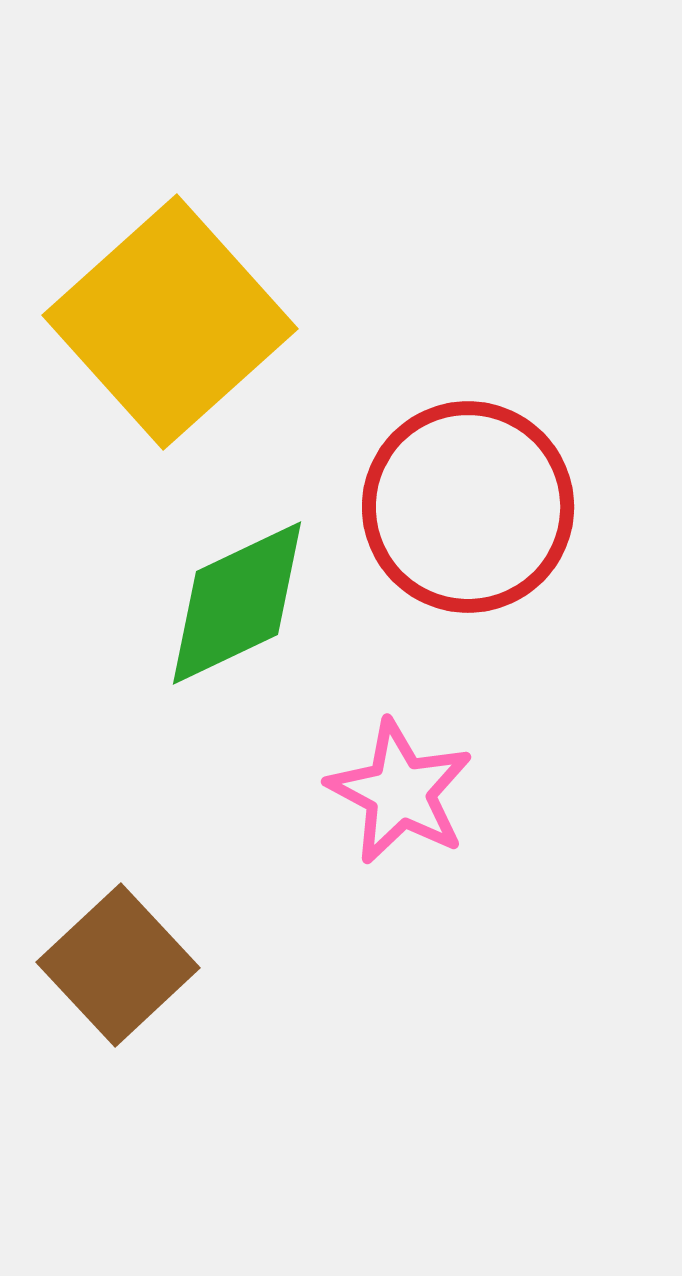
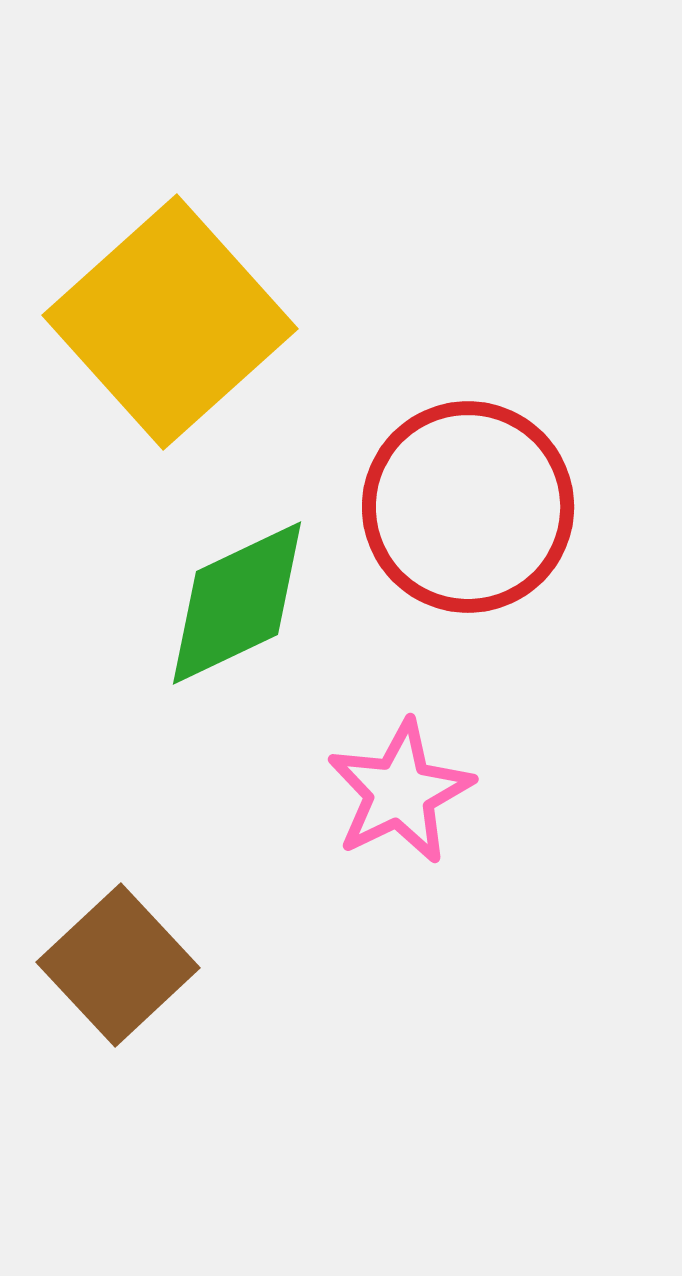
pink star: rotated 18 degrees clockwise
